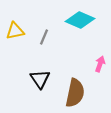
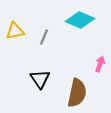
brown semicircle: moved 2 px right
